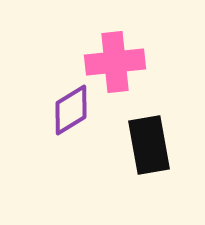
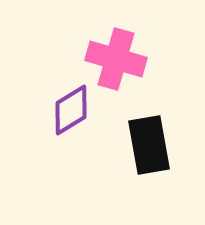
pink cross: moved 1 px right, 3 px up; rotated 22 degrees clockwise
